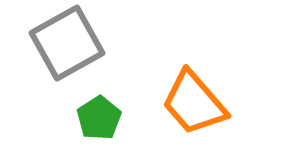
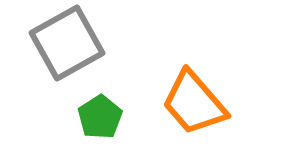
green pentagon: moved 1 px right, 1 px up
